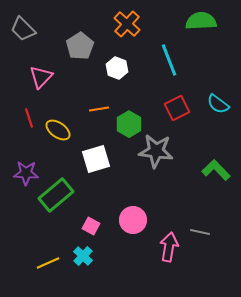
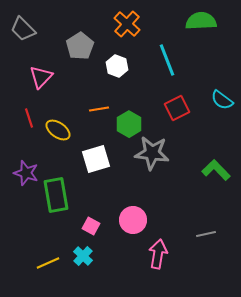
cyan line: moved 2 px left
white hexagon: moved 2 px up
cyan semicircle: moved 4 px right, 4 px up
gray star: moved 4 px left, 2 px down
purple star: rotated 15 degrees clockwise
green rectangle: rotated 60 degrees counterclockwise
gray line: moved 6 px right, 2 px down; rotated 24 degrees counterclockwise
pink arrow: moved 11 px left, 7 px down
